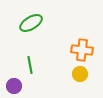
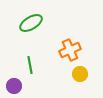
orange cross: moved 12 px left; rotated 30 degrees counterclockwise
